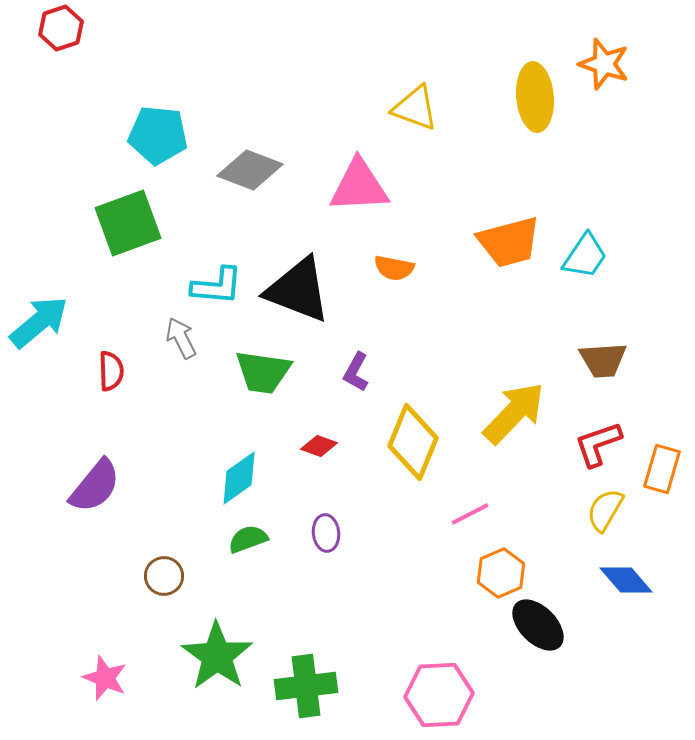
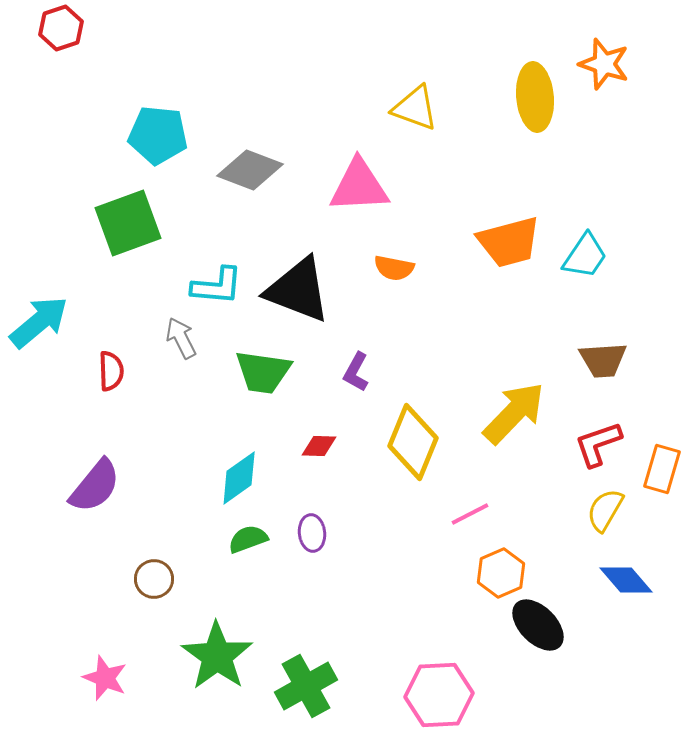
red diamond: rotated 18 degrees counterclockwise
purple ellipse: moved 14 px left
brown circle: moved 10 px left, 3 px down
green cross: rotated 22 degrees counterclockwise
